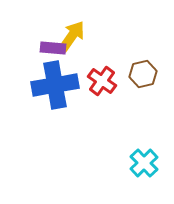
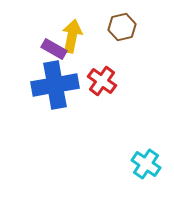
yellow arrow: rotated 24 degrees counterclockwise
purple rectangle: moved 1 px right, 1 px down; rotated 25 degrees clockwise
brown hexagon: moved 21 px left, 47 px up
cyan cross: moved 2 px right, 1 px down; rotated 12 degrees counterclockwise
